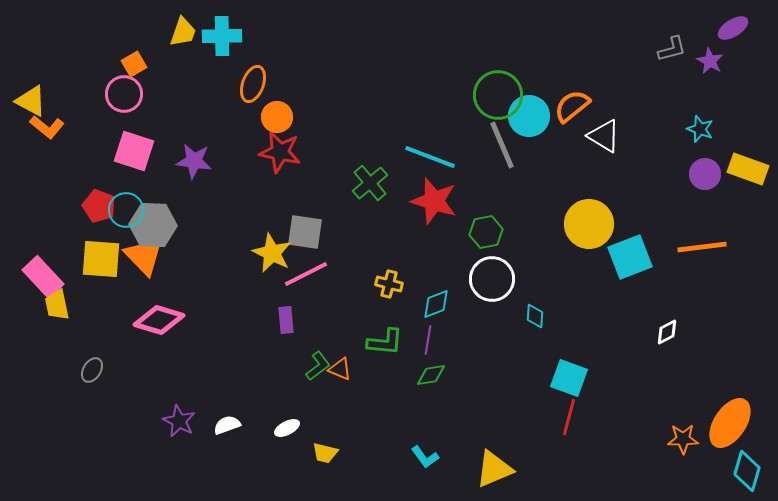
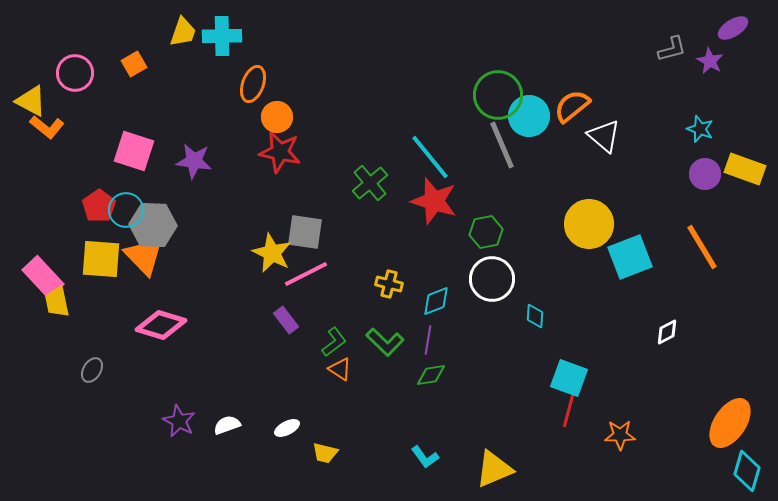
pink circle at (124, 94): moved 49 px left, 21 px up
white triangle at (604, 136): rotated 9 degrees clockwise
cyan line at (430, 157): rotated 30 degrees clockwise
yellow rectangle at (748, 169): moved 3 px left
red pentagon at (99, 206): rotated 16 degrees clockwise
orange line at (702, 247): rotated 66 degrees clockwise
cyan diamond at (436, 304): moved 3 px up
yellow trapezoid at (57, 305): moved 3 px up
pink diamond at (159, 320): moved 2 px right, 5 px down
purple rectangle at (286, 320): rotated 32 degrees counterclockwise
green L-shape at (385, 342): rotated 39 degrees clockwise
green L-shape at (318, 366): moved 16 px right, 24 px up
orange triangle at (340, 369): rotated 10 degrees clockwise
red line at (569, 417): moved 8 px up
orange star at (683, 439): moved 63 px left, 4 px up
